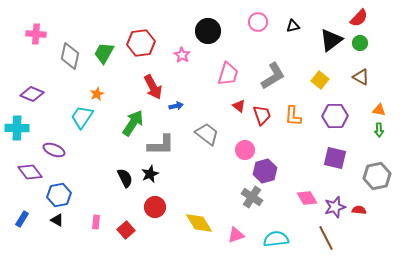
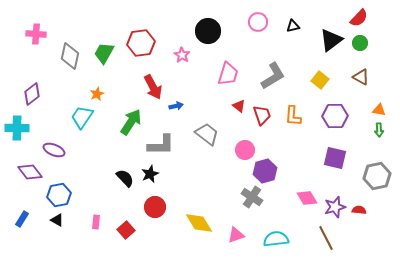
purple diamond at (32, 94): rotated 60 degrees counterclockwise
green arrow at (133, 123): moved 2 px left, 1 px up
black semicircle at (125, 178): rotated 18 degrees counterclockwise
